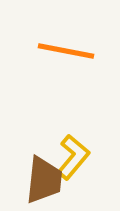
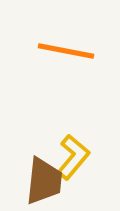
brown trapezoid: moved 1 px down
